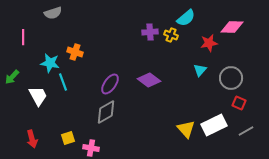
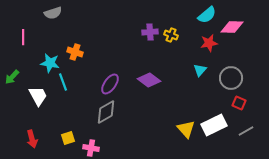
cyan semicircle: moved 21 px right, 3 px up
